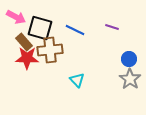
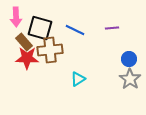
pink arrow: rotated 60 degrees clockwise
purple line: moved 1 px down; rotated 24 degrees counterclockwise
cyan triangle: moved 1 px right, 1 px up; rotated 42 degrees clockwise
